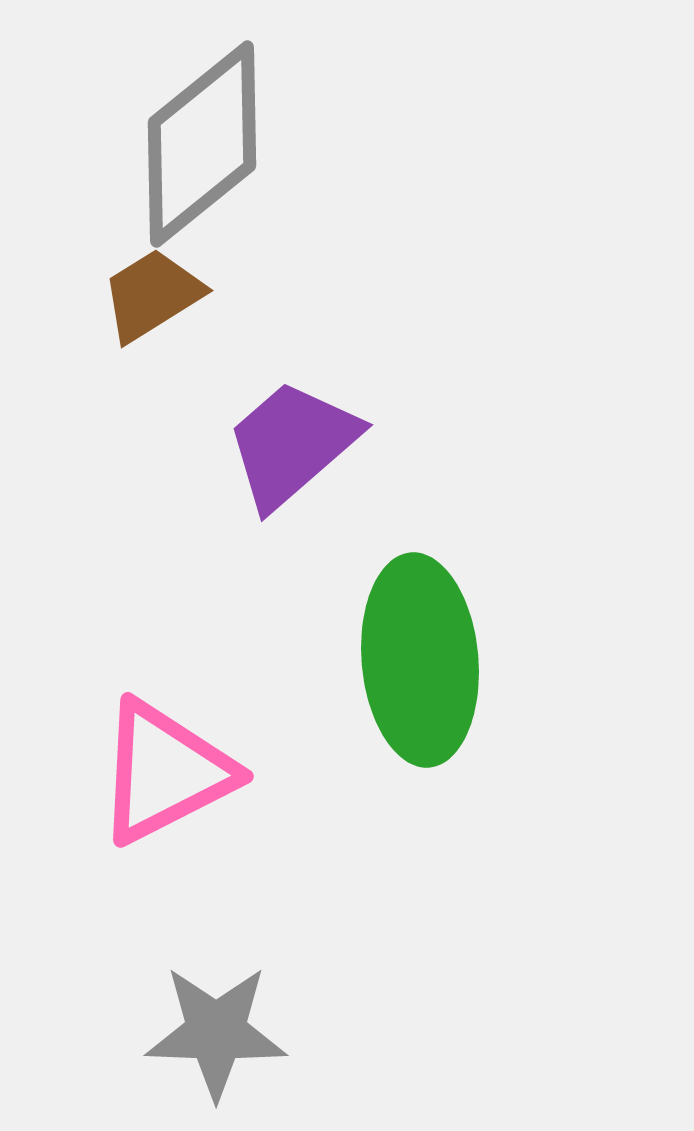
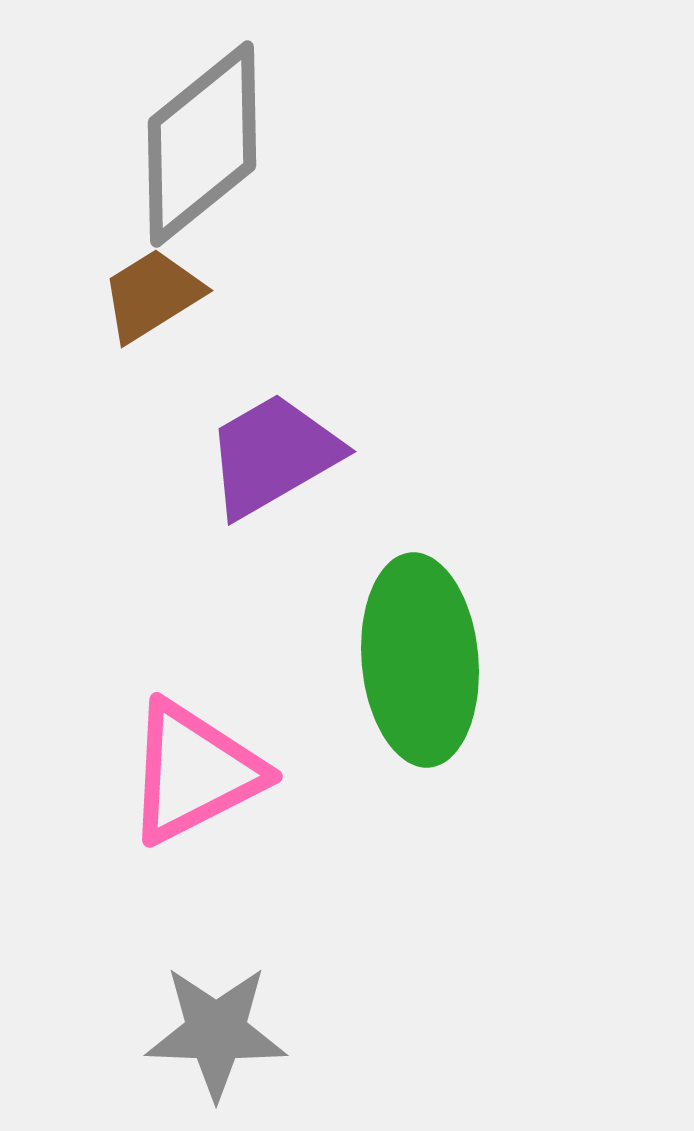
purple trapezoid: moved 19 px left, 11 px down; rotated 11 degrees clockwise
pink triangle: moved 29 px right
